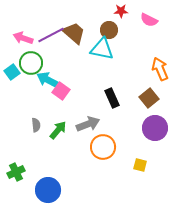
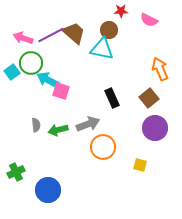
pink square: rotated 18 degrees counterclockwise
green arrow: rotated 144 degrees counterclockwise
